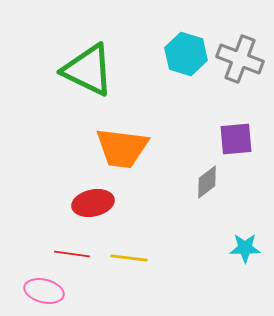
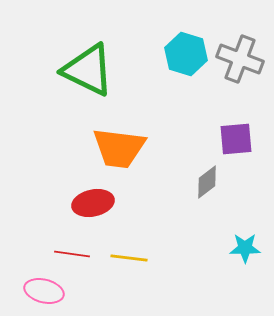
orange trapezoid: moved 3 px left
